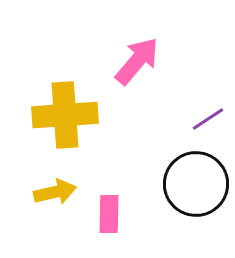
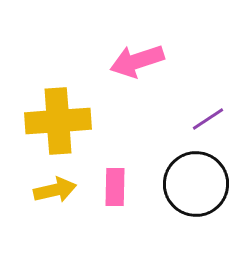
pink arrow: rotated 148 degrees counterclockwise
yellow cross: moved 7 px left, 6 px down
yellow arrow: moved 2 px up
pink rectangle: moved 6 px right, 27 px up
